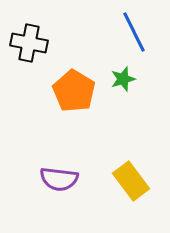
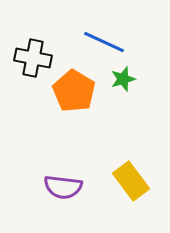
blue line: moved 30 px left, 10 px down; rotated 39 degrees counterclockwise
black cross: moved 4 px right, 15 px down
purple semicircle: moved 4 px right, 8 px down
